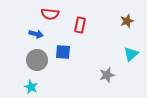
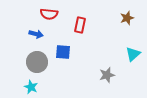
red semicircle: moved 1 px left
brown star: moved 3 px up
cyan triangle: moved 2 px right
gray circle: moved 2 px down
